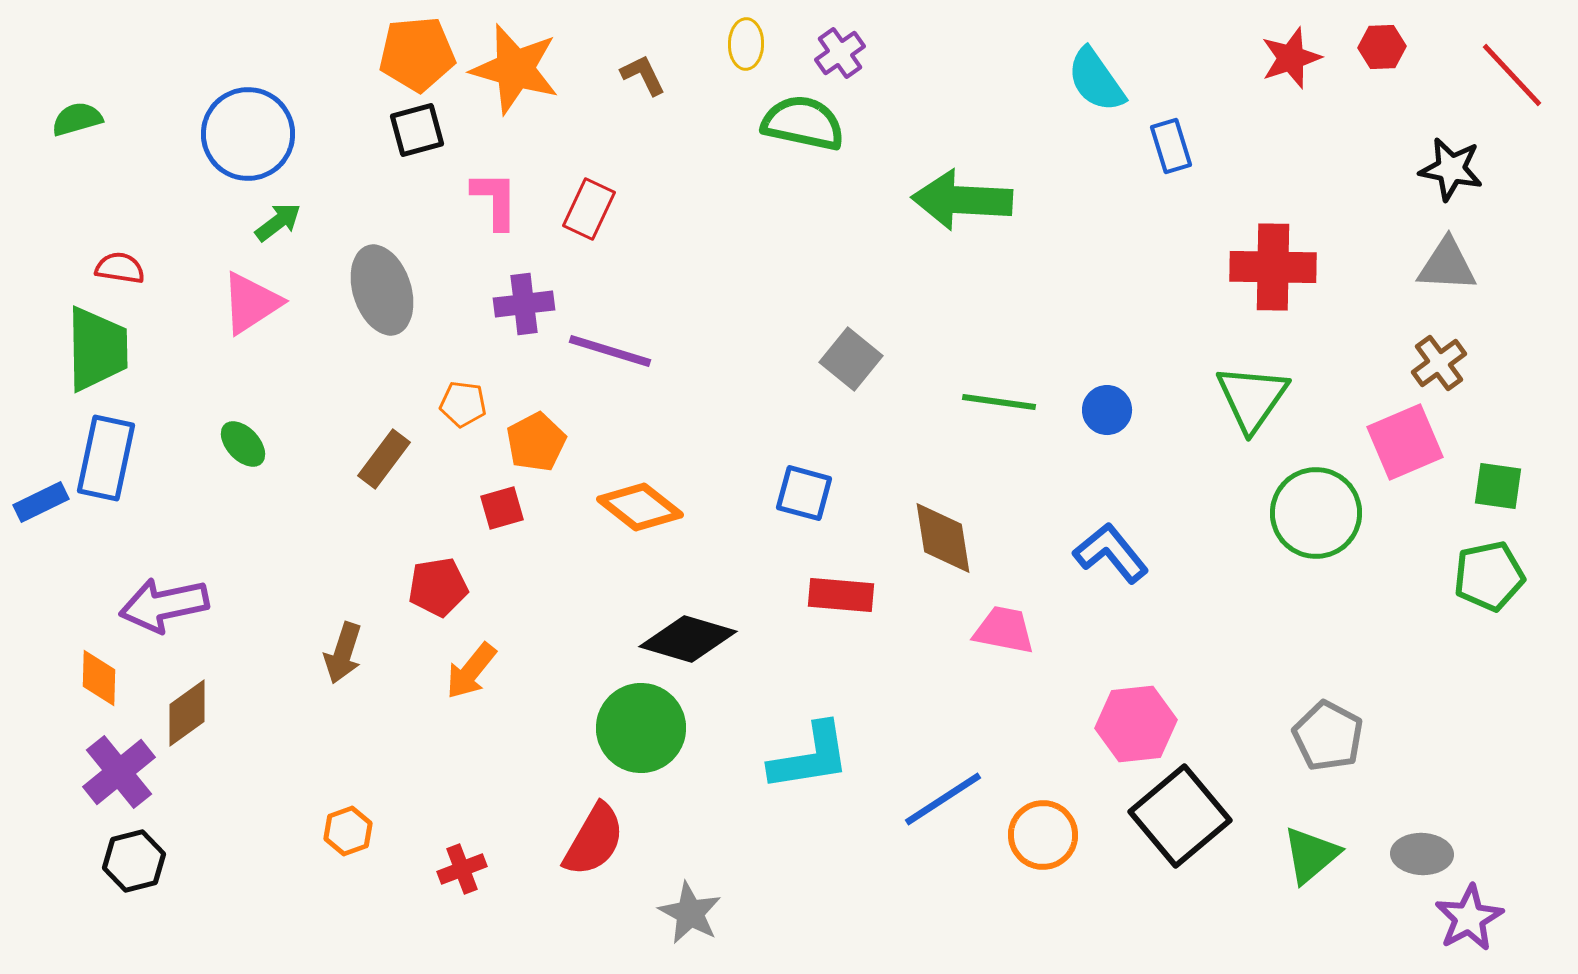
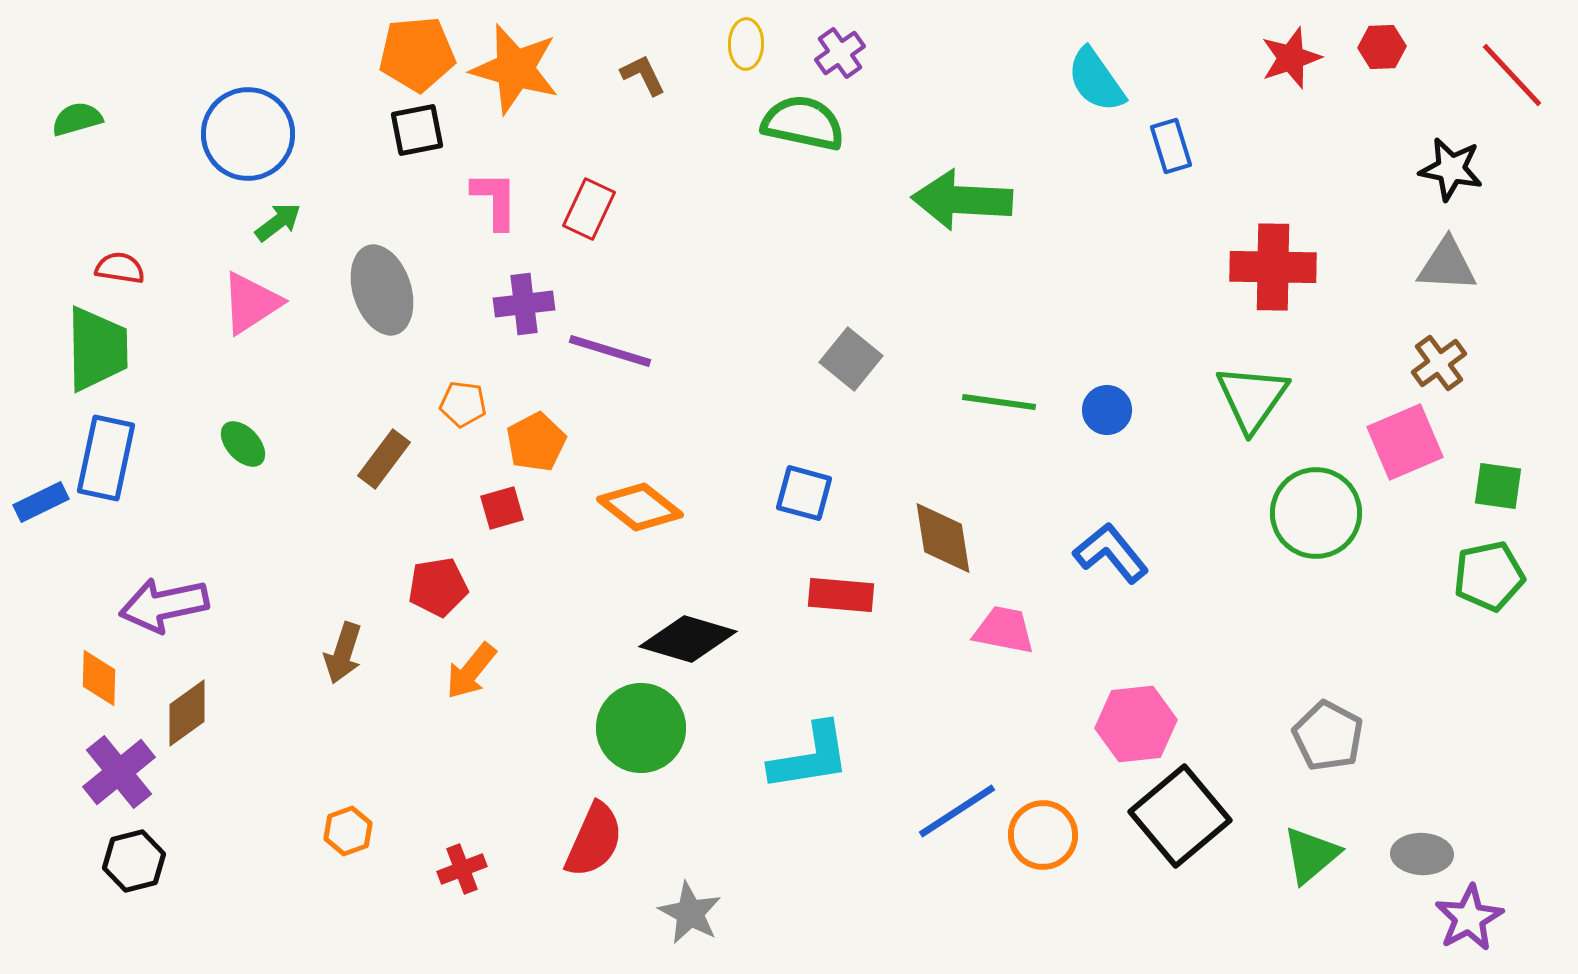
black square at (417, 130): rotated 4 degrees clockwise
blue line at (943, 799): moved 14 px right, 12 px down
red semicircle at (594, 840): rotated 6 degrees counterclockwise
